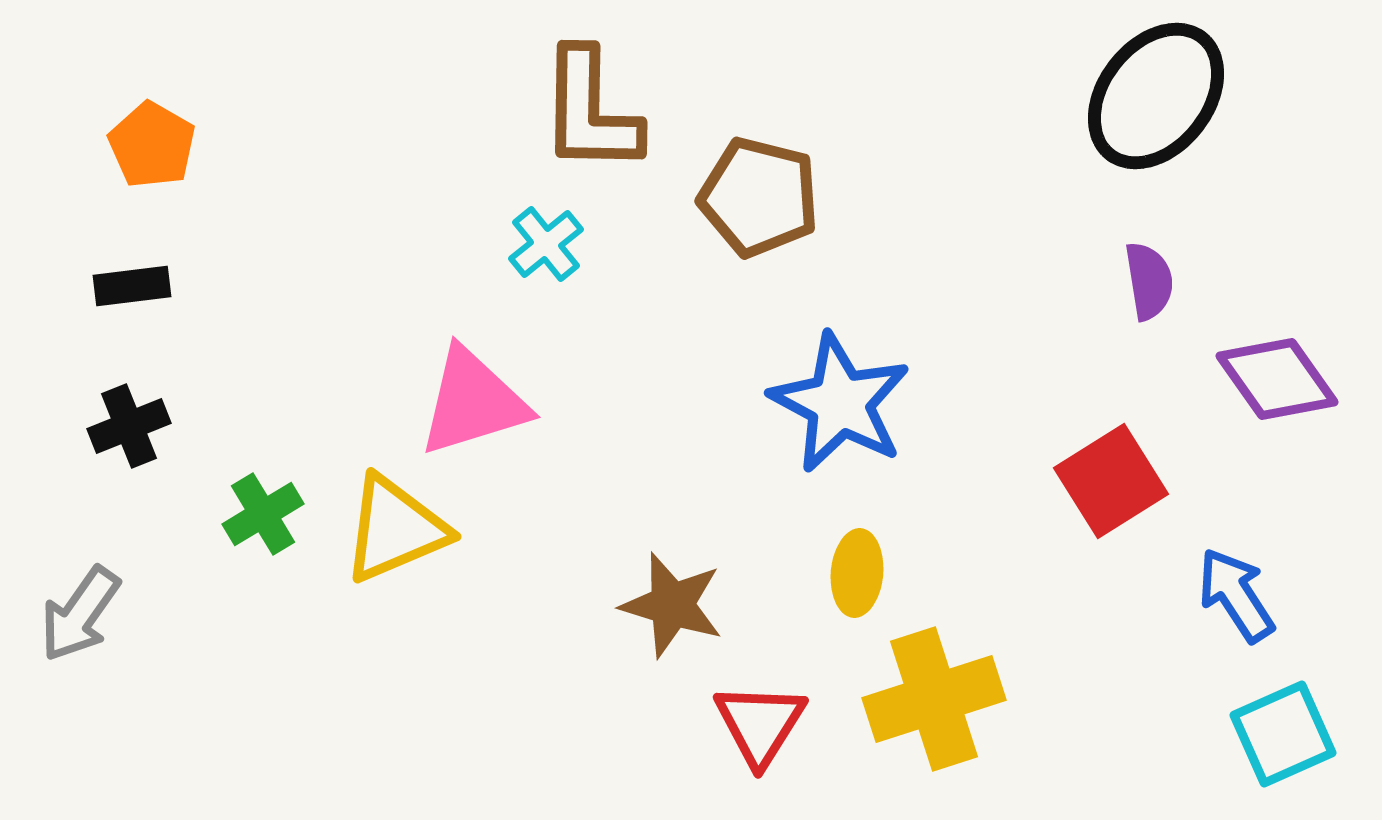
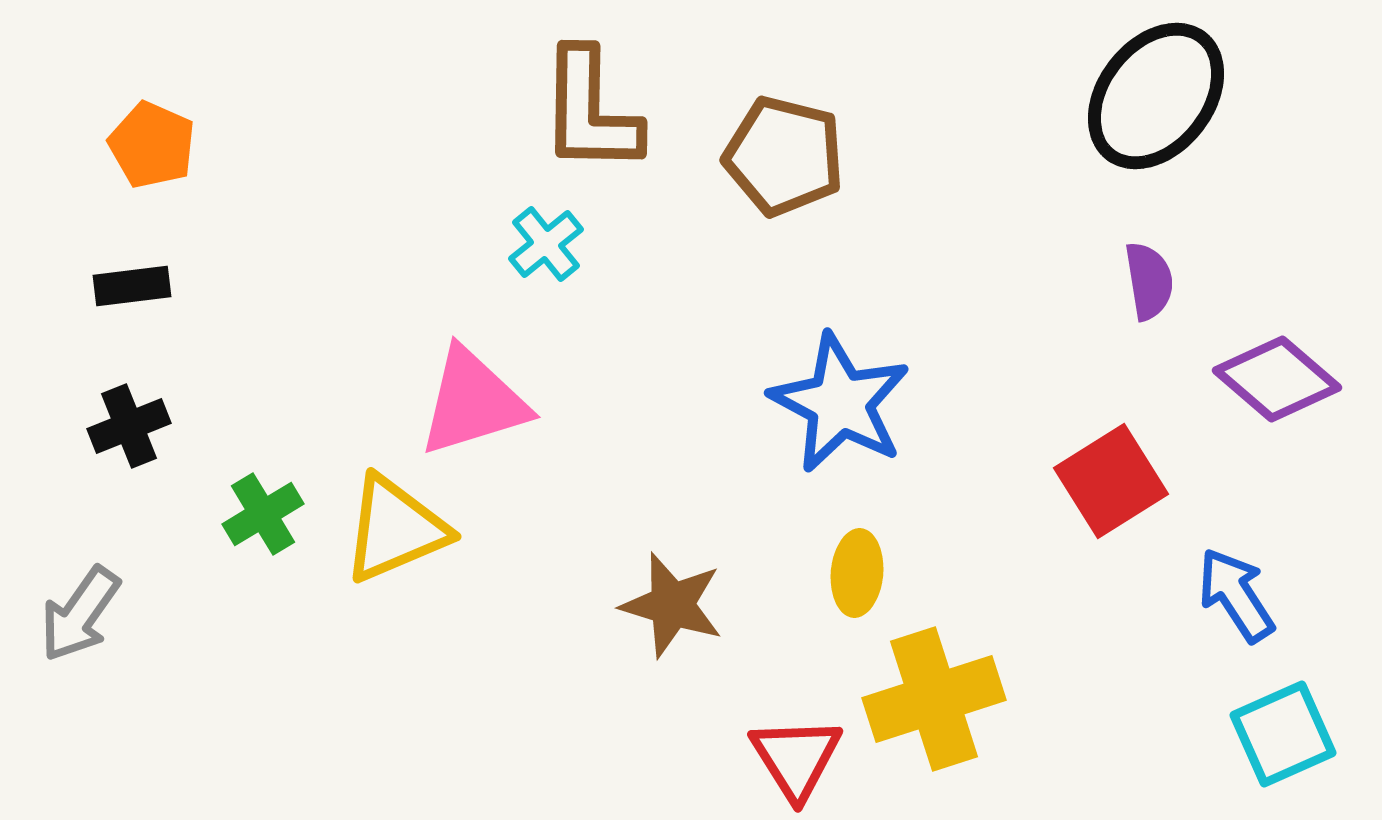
orange pentagon: rotated 6 degrees counterclockwise
brown pentagon: moved 25 px right, 41 px up
purple diamond: rotated 14 degrees counterclockwise
red triangle: moved 36 px right, 34 px down; rotated 4 degrees counterclockwise
